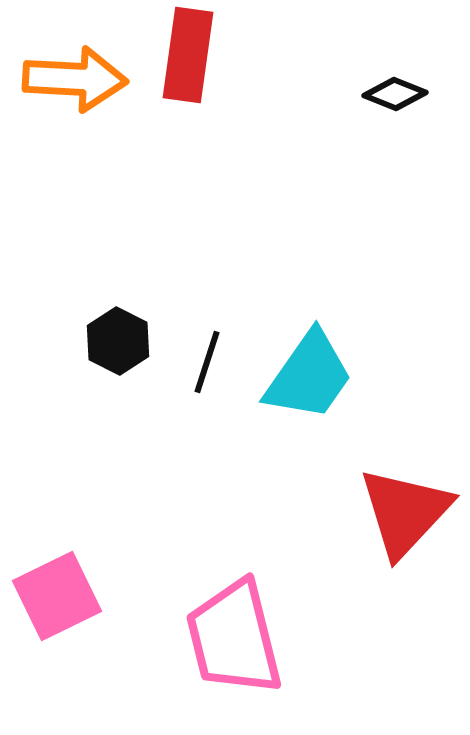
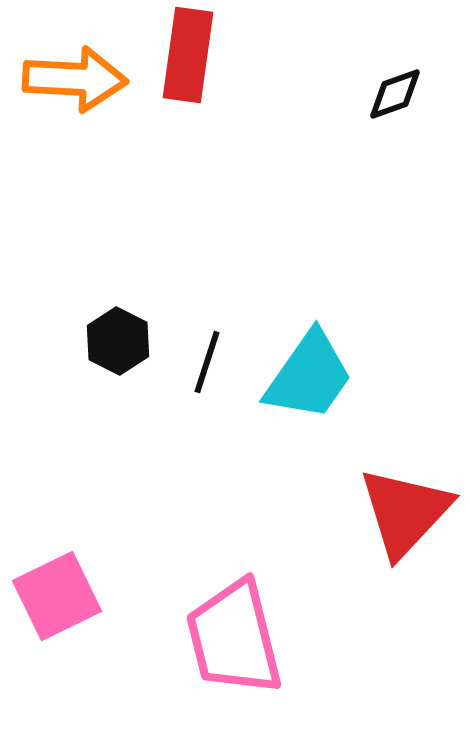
black diamond: rotated 42 degrees counterclockwise
